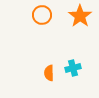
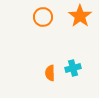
orange circle: moved 1 px right, 2 px down
orange semicircle: moved 1 px right
